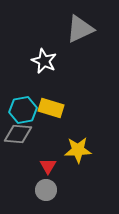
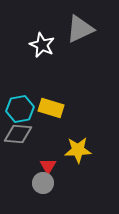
white star: moved 2 px left, 16 px up
cyan hexagon: moved 3 px left, 1 px up
gray circle: moved 3 px left, 7 px up
